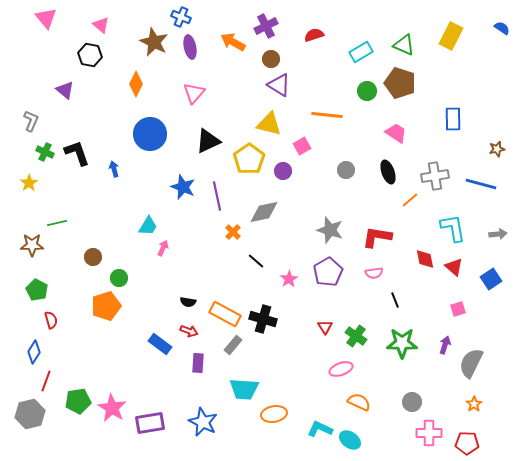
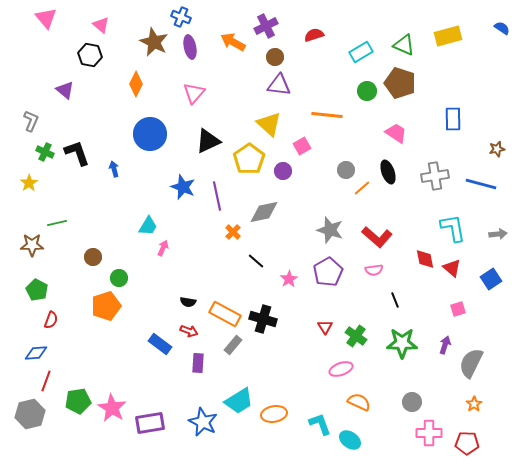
yellow rectangle at (451, 36): moved 3 px left; rotated 48 degrees clockwise
brown circle at (271, 59): moved 4 px right, 2 px up
purple triangle at (279, 85): rotated 25 degrees counterclockwise
yellow triangle at (269, 124): rotated 28 degrees clockwise
orange line at (410, 200): moved 48 px left, 12 px up
red L-shape at (377, 237): rotated 148 degrees counterclockwise
red triangle at (454, 267): moved 2 px left, 1 px down
pink semicircle at (374, 273): moved 3 px up
red semicircle at (51, 320): rotated 36 degrees clockwise
blue diamond at (34, 352): moved 2 px right, 1 px down; rotated 55 degrees clockwise
cyan trapezoid at (244, 389): moved 5 px left, 12 px down; rotated 36 degrees counterclockwise
cyan L-shape at (320, 429): moved 5 px up; rotated 45 degrees clockwise
